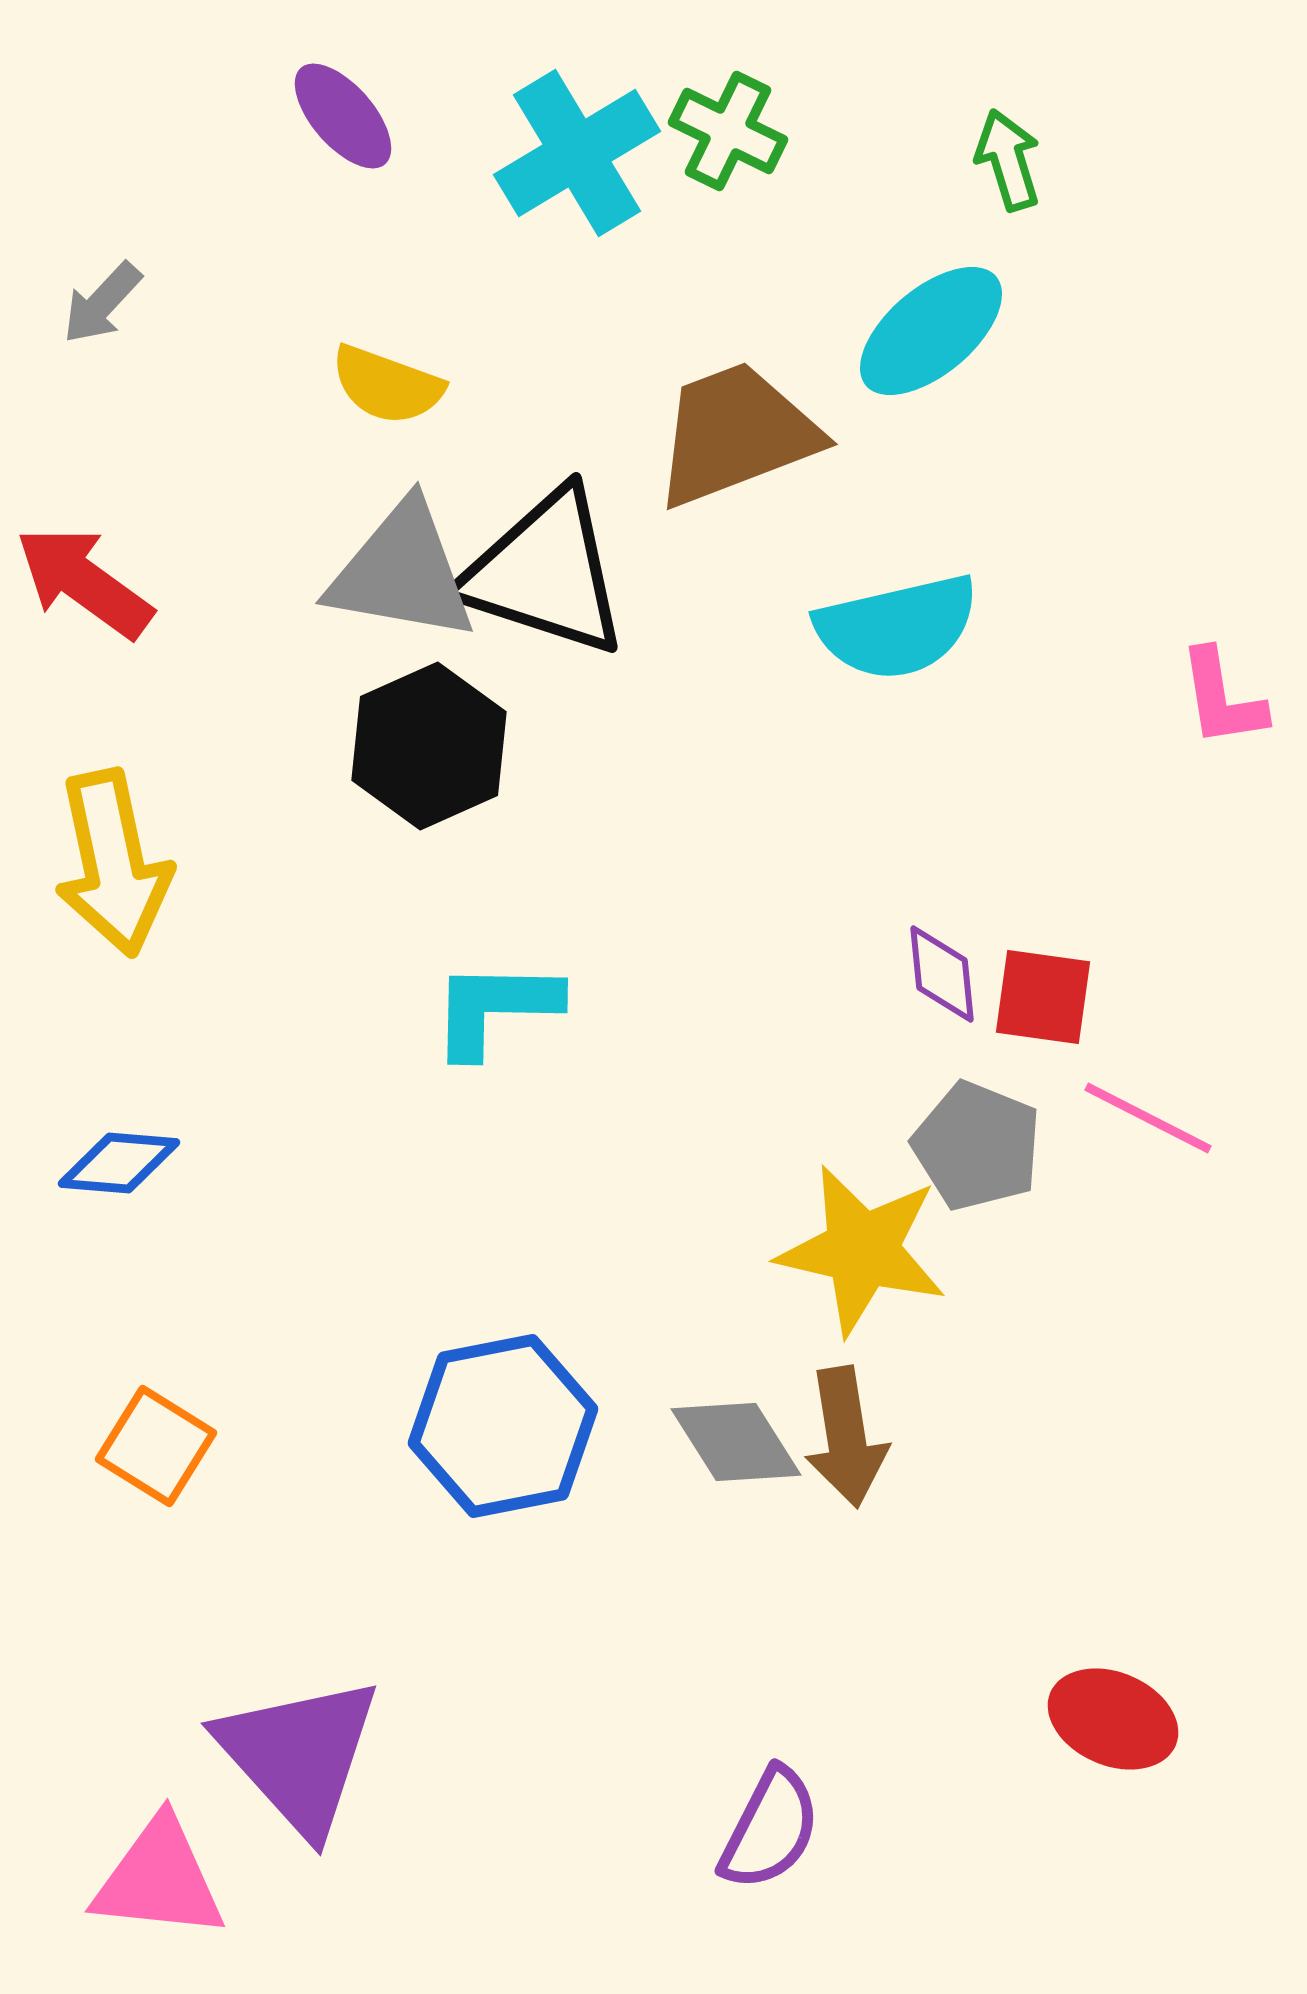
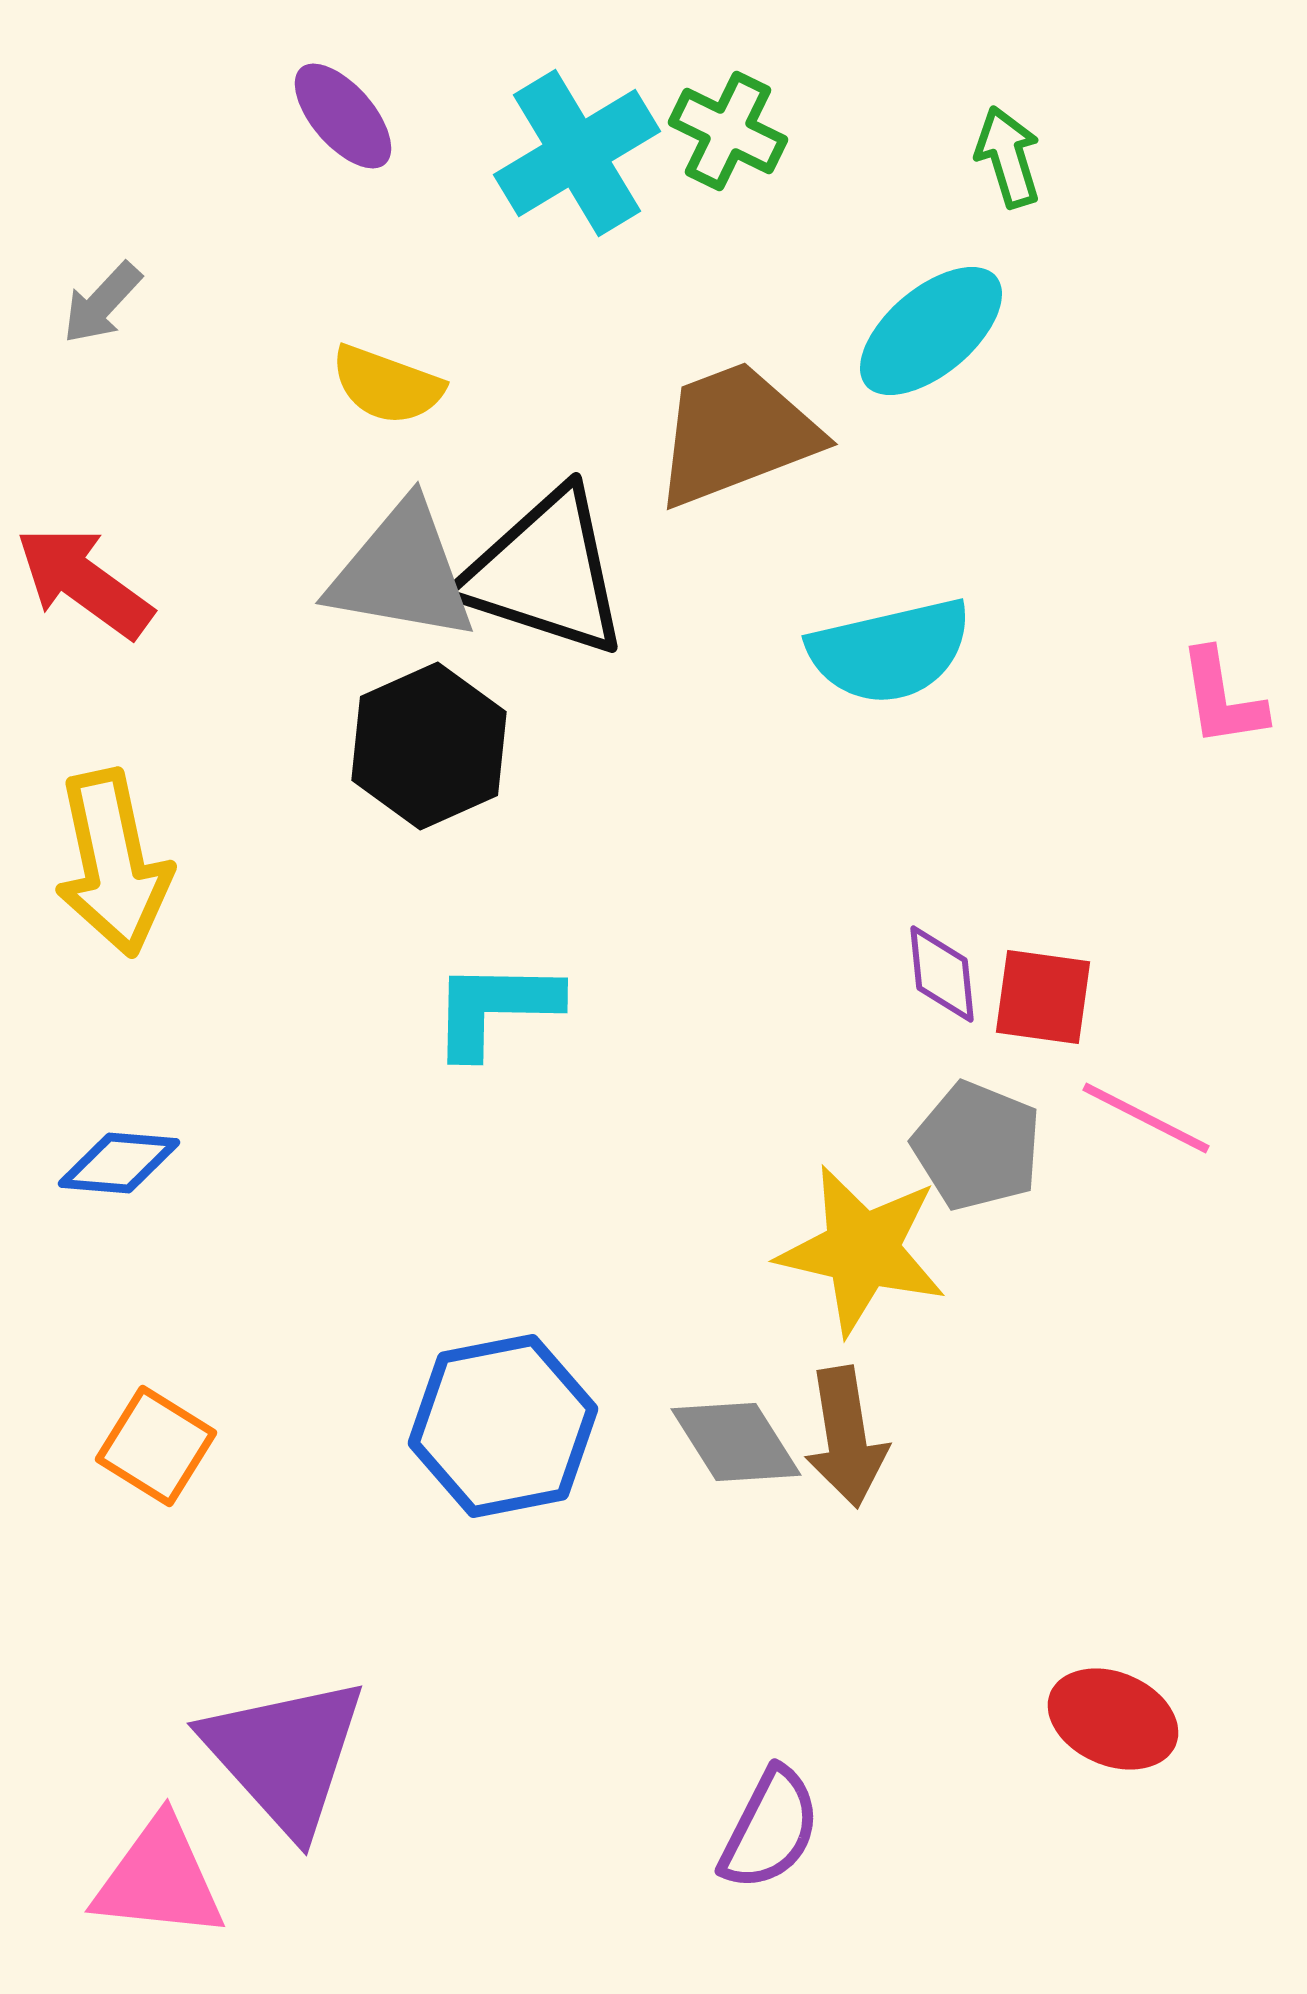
green arrow: moved 3 px up
cyan semicircle: moved 7 px left, 24 px down
pink line: moved 2 px left
purple triangle: moved 14 px left
